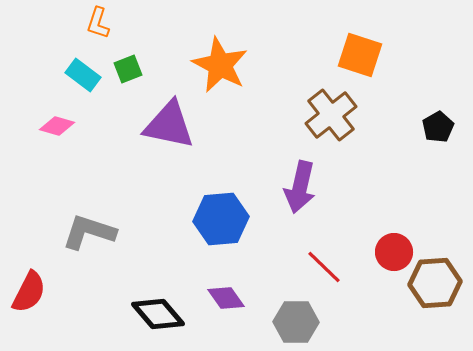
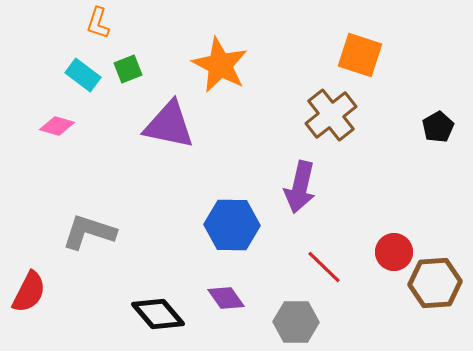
blue hexagon: moved 11 px right, 6 px down; rotated 6 degrees clockwise
